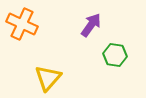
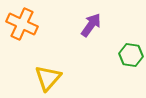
green hexagon: moved 16 px right
